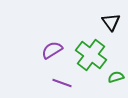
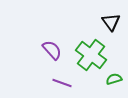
purple semicircle: rotated 80 degrees clockwise
green semicircle: moved 2 px left, 2 px down
